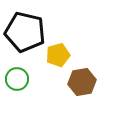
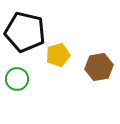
brown hexagon: moved 17 px right, 15 px up
